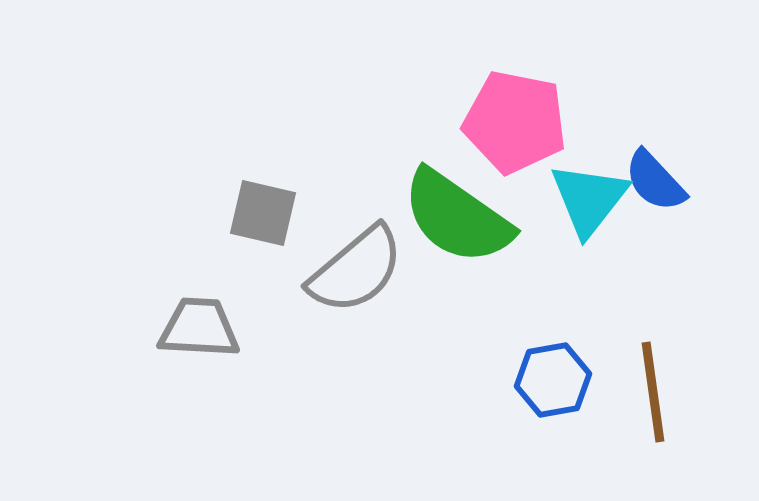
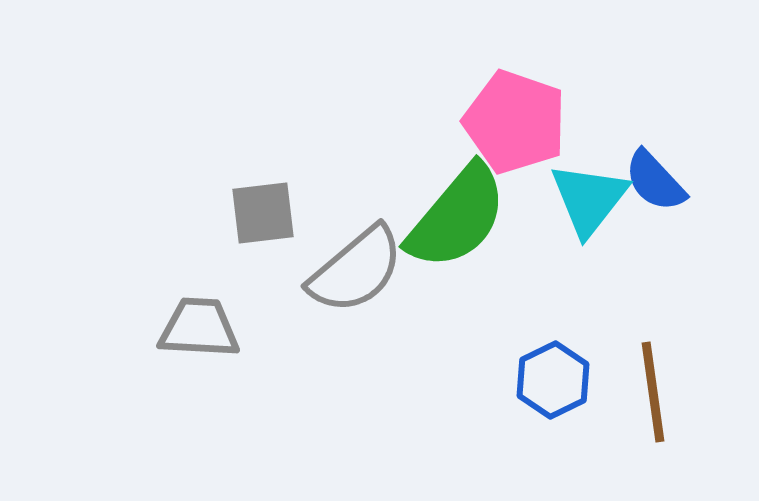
pink pentagon: rotated 8 degrees clockwise
gray square: rotated 20 degrees counterclockwise
green semicircle: rotated 85 degrees counterclockwise
blue hexagon: rotated 16 degrees counterclockwise
